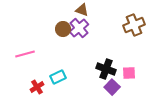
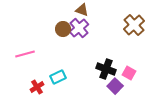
brown cross: rotated 20 degrees counterclockwise
pink square: rotated 32 degrees clockwise
purple square: moved 3 px right, 1 px up
